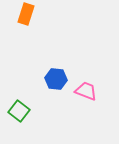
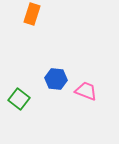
orange rectangle: moved 6 px right
green square: moved 12 px up
